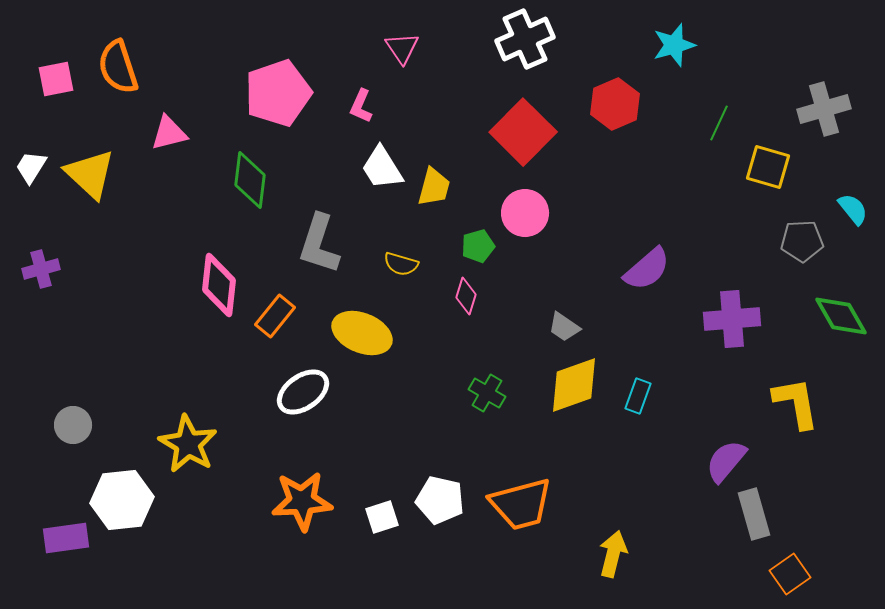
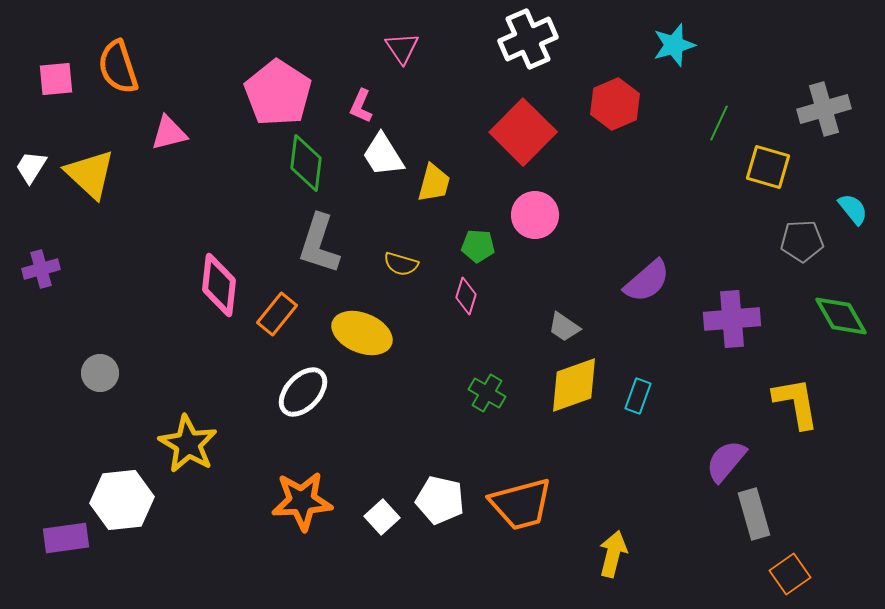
white cross at (525, 39): moved 3 px right
pink square at (56, 79): rotated 6 degrees clockwise
pink pentagon at (278, 93): rotated 20 degrees counterclockwise
white trapezoid at (382, 168): moved 1 px right, 13 px up
green diamond at (250, 180): moved 56 px right, 17 px up
yellow trapezoid at (434, 187): moved 4 px up
pink circle at (525, 213): moved 10 px right, 2 px down
green pentagon at (478, 246): rotated 20 degrees clockwise
purple semicircle at (647, 269): moved 12 px down
orange rectangle at (275, 316): moved 2 px right, 2 px up
white ellipse at (303, 392): rotated 12 degrees counterclockwise
gray circle at (73, 425): moved 27 px right, 52 px up
white square at (382, 517): rotated 24 degrees counterclockwise
